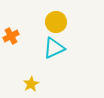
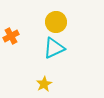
yellow star: moved 13 px right
